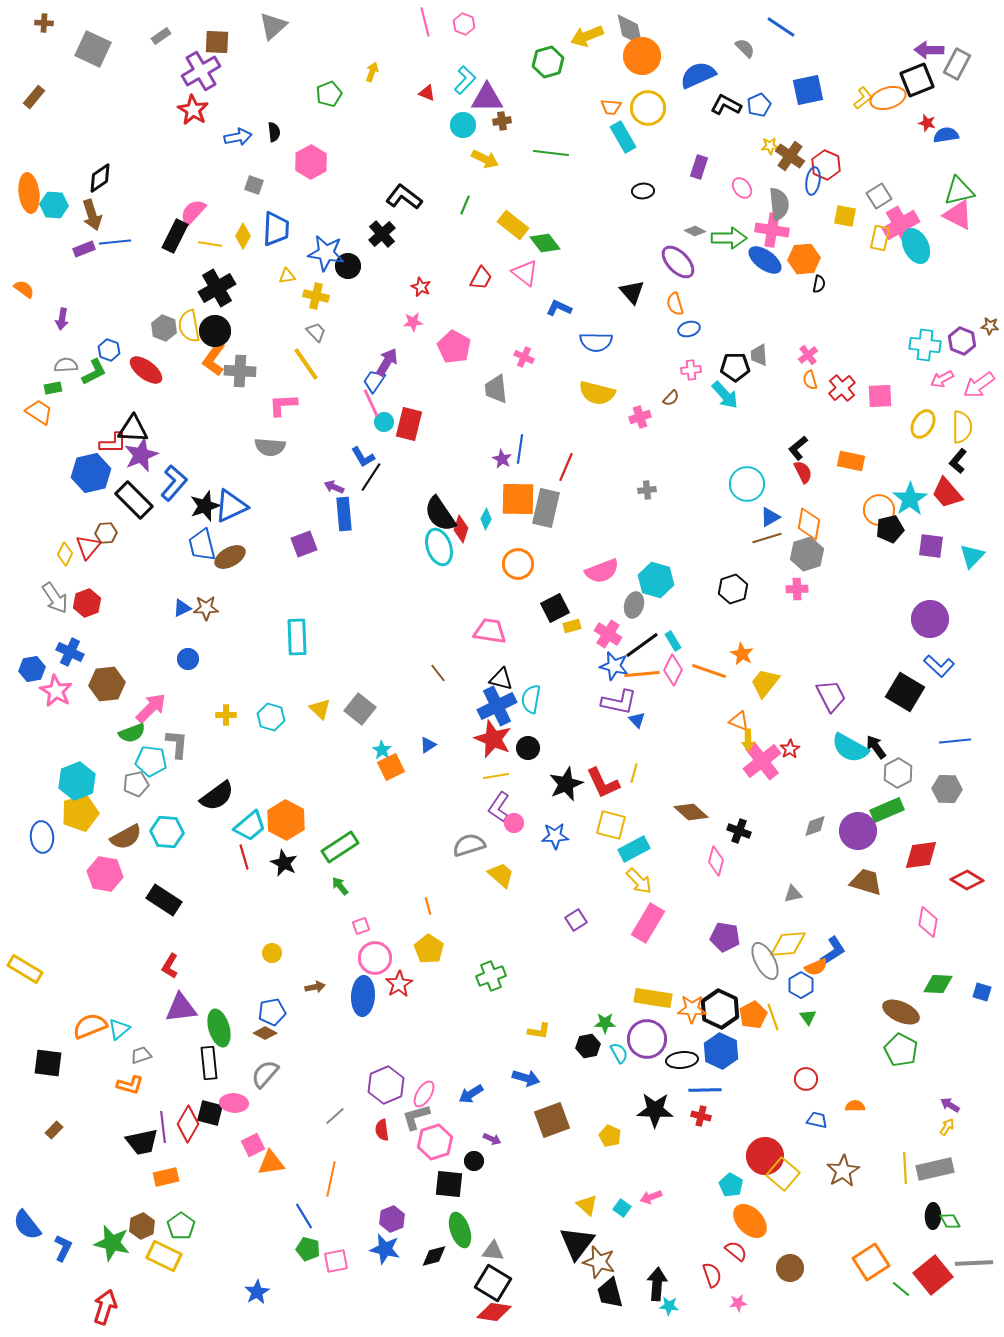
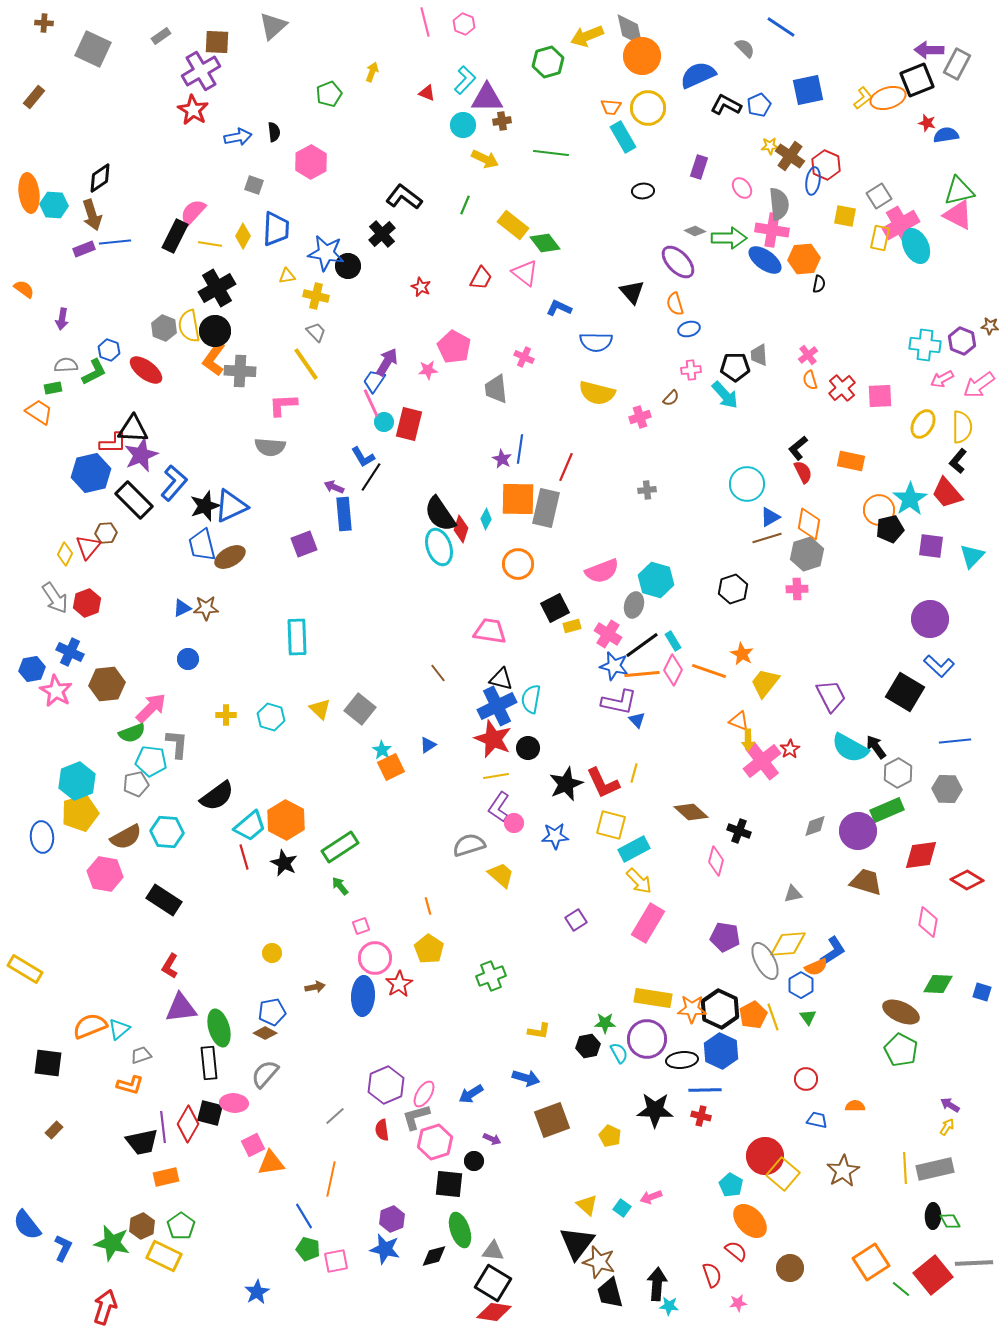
pink star at (413, 322): moved 15 px right, 48 px down
